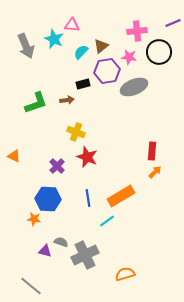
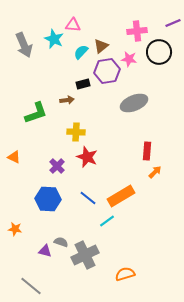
pink triangle: moved 1 px right
gray arrow: moved 2 px left, 1 px up
pink star: moved 2 px down
gray ellipse: moved 16 px down
green L-shape: moved 10 px down
yellow cross: rotated 18 degrees counterclockwise
red rectangle: moved 5 px left
orange triangle: moved 1 px down
blue line: rotated 42 degrees counterclockwise
orange star: moved 19 px left, 10 px down
